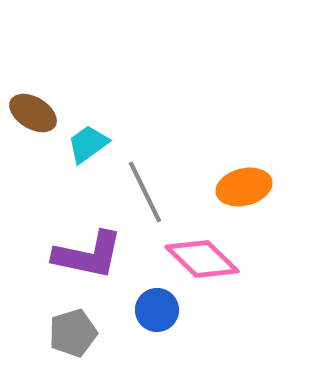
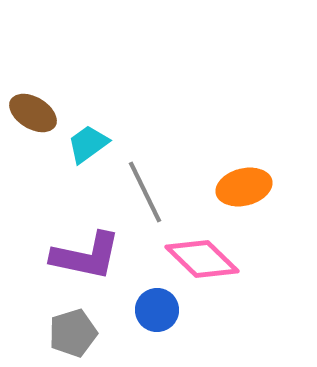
purple L-shape: moved 2 px left, 1 px down
